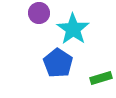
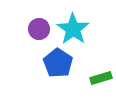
purple circle: moved 16 px down
